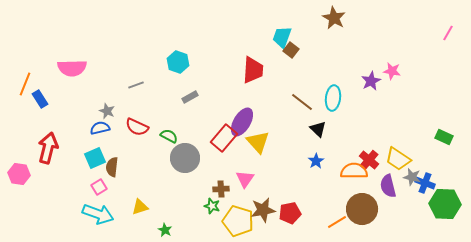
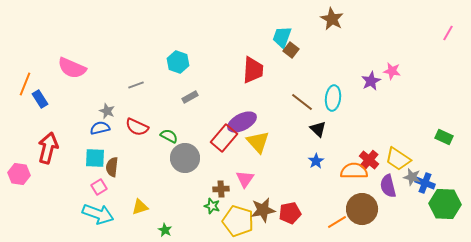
brown star at (334, 18): moved 2 px left, 1 px down
pink semicircle at (72, 68): rotated 24 degrees clockwise
purple ellipse at (242, 122): rotated 32 degrees clockwise
cyan square at (95, 158): rotated 25 degrees clockwise
